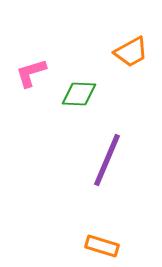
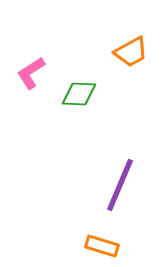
pink L-shape: rotated 16 degrees counterclockwise
purple line: moved 13 px right, 25 px down
